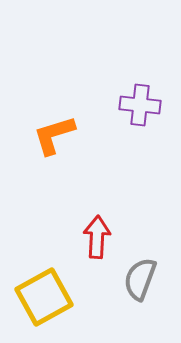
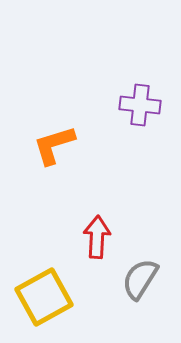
orange L-shape: moved 10 px down
gray semicircle: rotated 12 degrees clockwise
